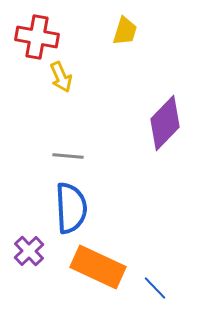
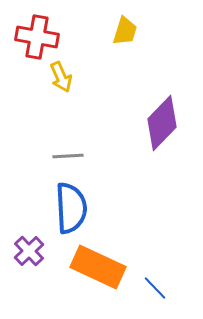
purple diamond: moved 3 px left
gray line: rotated 8 degrees counterclockwise
